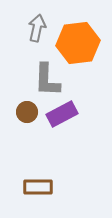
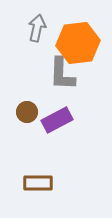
gray L-shape: moved 15 px right, 6 px up
purple rectangle: moved 5 px left, 6 px down
brown rectangle: moved 4 px up
